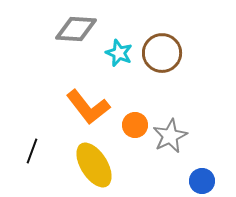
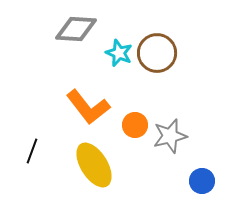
brown circle: moved 5 px left
gray star: rotated 12 degrees clockwise
